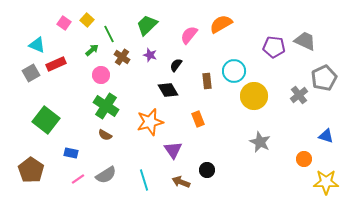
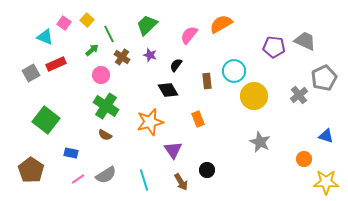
cyan triangle: moved 8 px right, 8 px up
brown arrow: rotated 144 degrees counterclockwise
